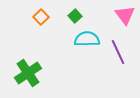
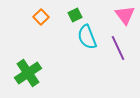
green square: moved 1 px up; rotated 16 degrees clockwise
cyan semicircle: moved 2 px up; rotated 110 degrees counterclockwise
purple line: moved 4 px up
